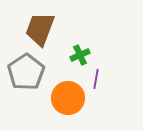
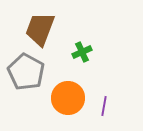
green cross: moved 2 px right, 3 px up
gray pentagon: rotated 9 degrees counterclockwise
purple line: moved 8 px right, 27 px down
